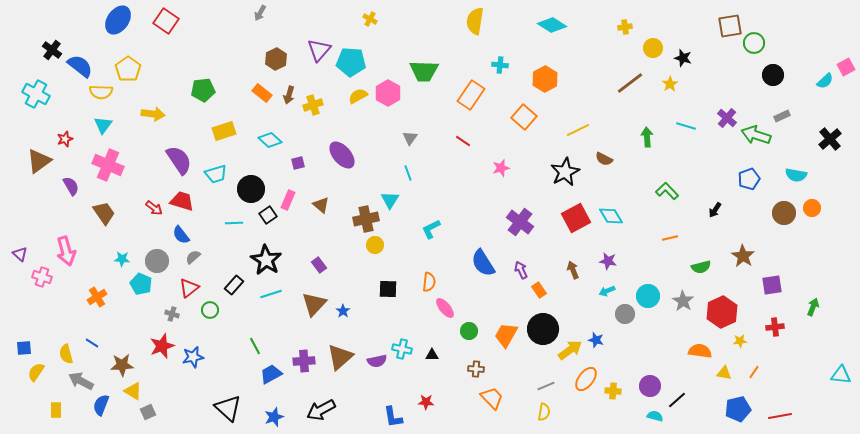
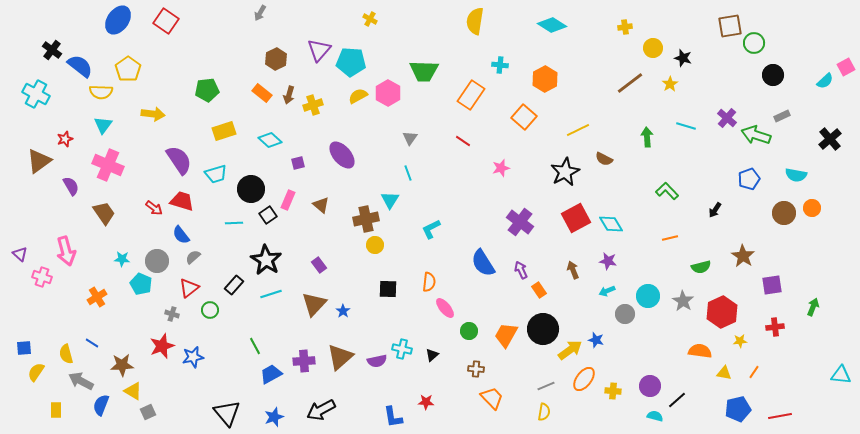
green pentagon at (203, 90): moved 4 px right
cyan diamond at (611, 216): moved 8 px down
black triangle at (432, 355): rotated 40 degrees counterclockwise
orange ellipse at (586, 379): moved 2 px left
black triangle at (228, 408): moved 1 px left, 5 px down; rotated 8 degrees clockwise
